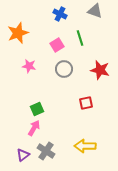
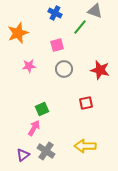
blue cross: moved 5 px left, 1 px up
green line: moved 11 px up; rotated 56 degrees clockwise
pink square: rotated 16 degrees clockwise
pink star: rotated 16 degrees counterclockwise
green square: moved 5 px right
